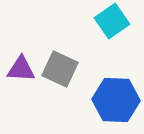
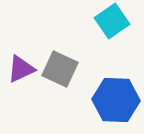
purple triangle: rotated 28 degrees counterclockwise
